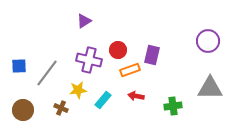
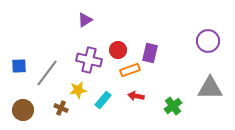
purple triangle: moved 1 px right, 1 px up
purple rectangle: moved 2 px left, 2 px up
green cross: rotated 30 degrees counterclockwise
